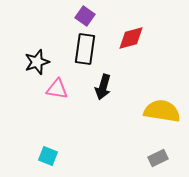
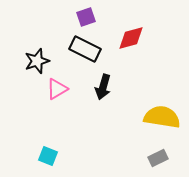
purple square: moved 1 px right, 1 px down; rotated 36 degrees clockwise
black rectangle: rotated 72 degrees counterclockwise
black star: moved 1 px up
pink triangle: rotated 40 degrees counterclockwise
yellow semicircle: moved 6 px down
